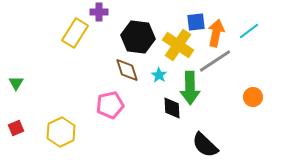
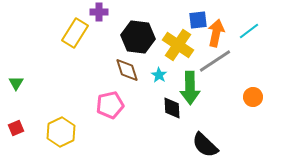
blue square: moved 2 px right, 2 px up
